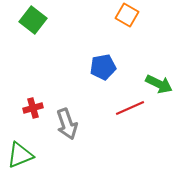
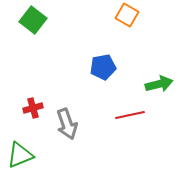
green arrow: rotated 40 degrees counterclockwise
red line: moved 7 px down; rotated 12 degrees clockwise
